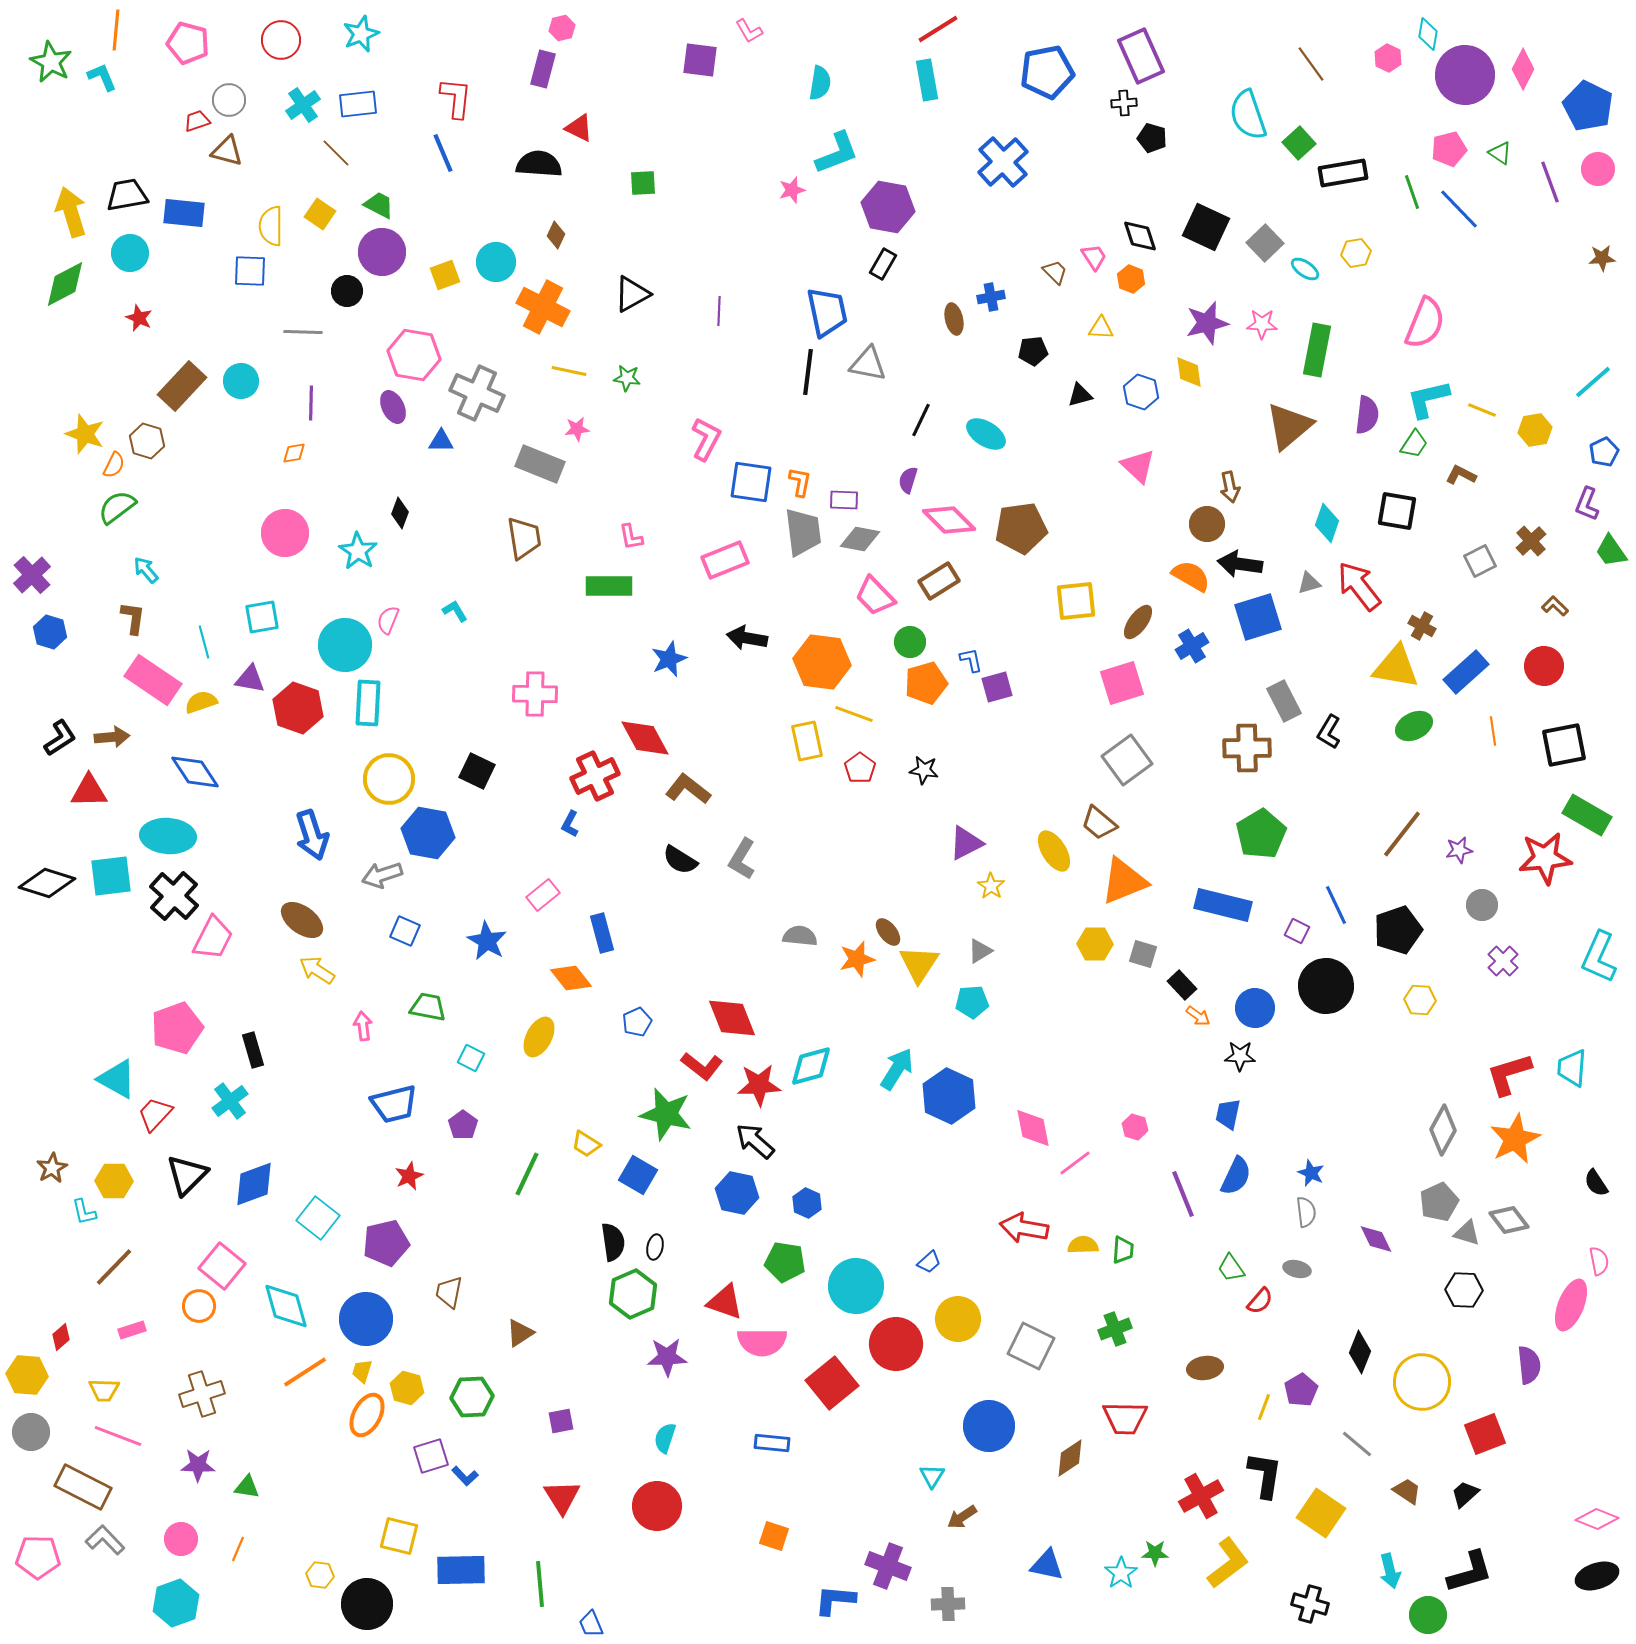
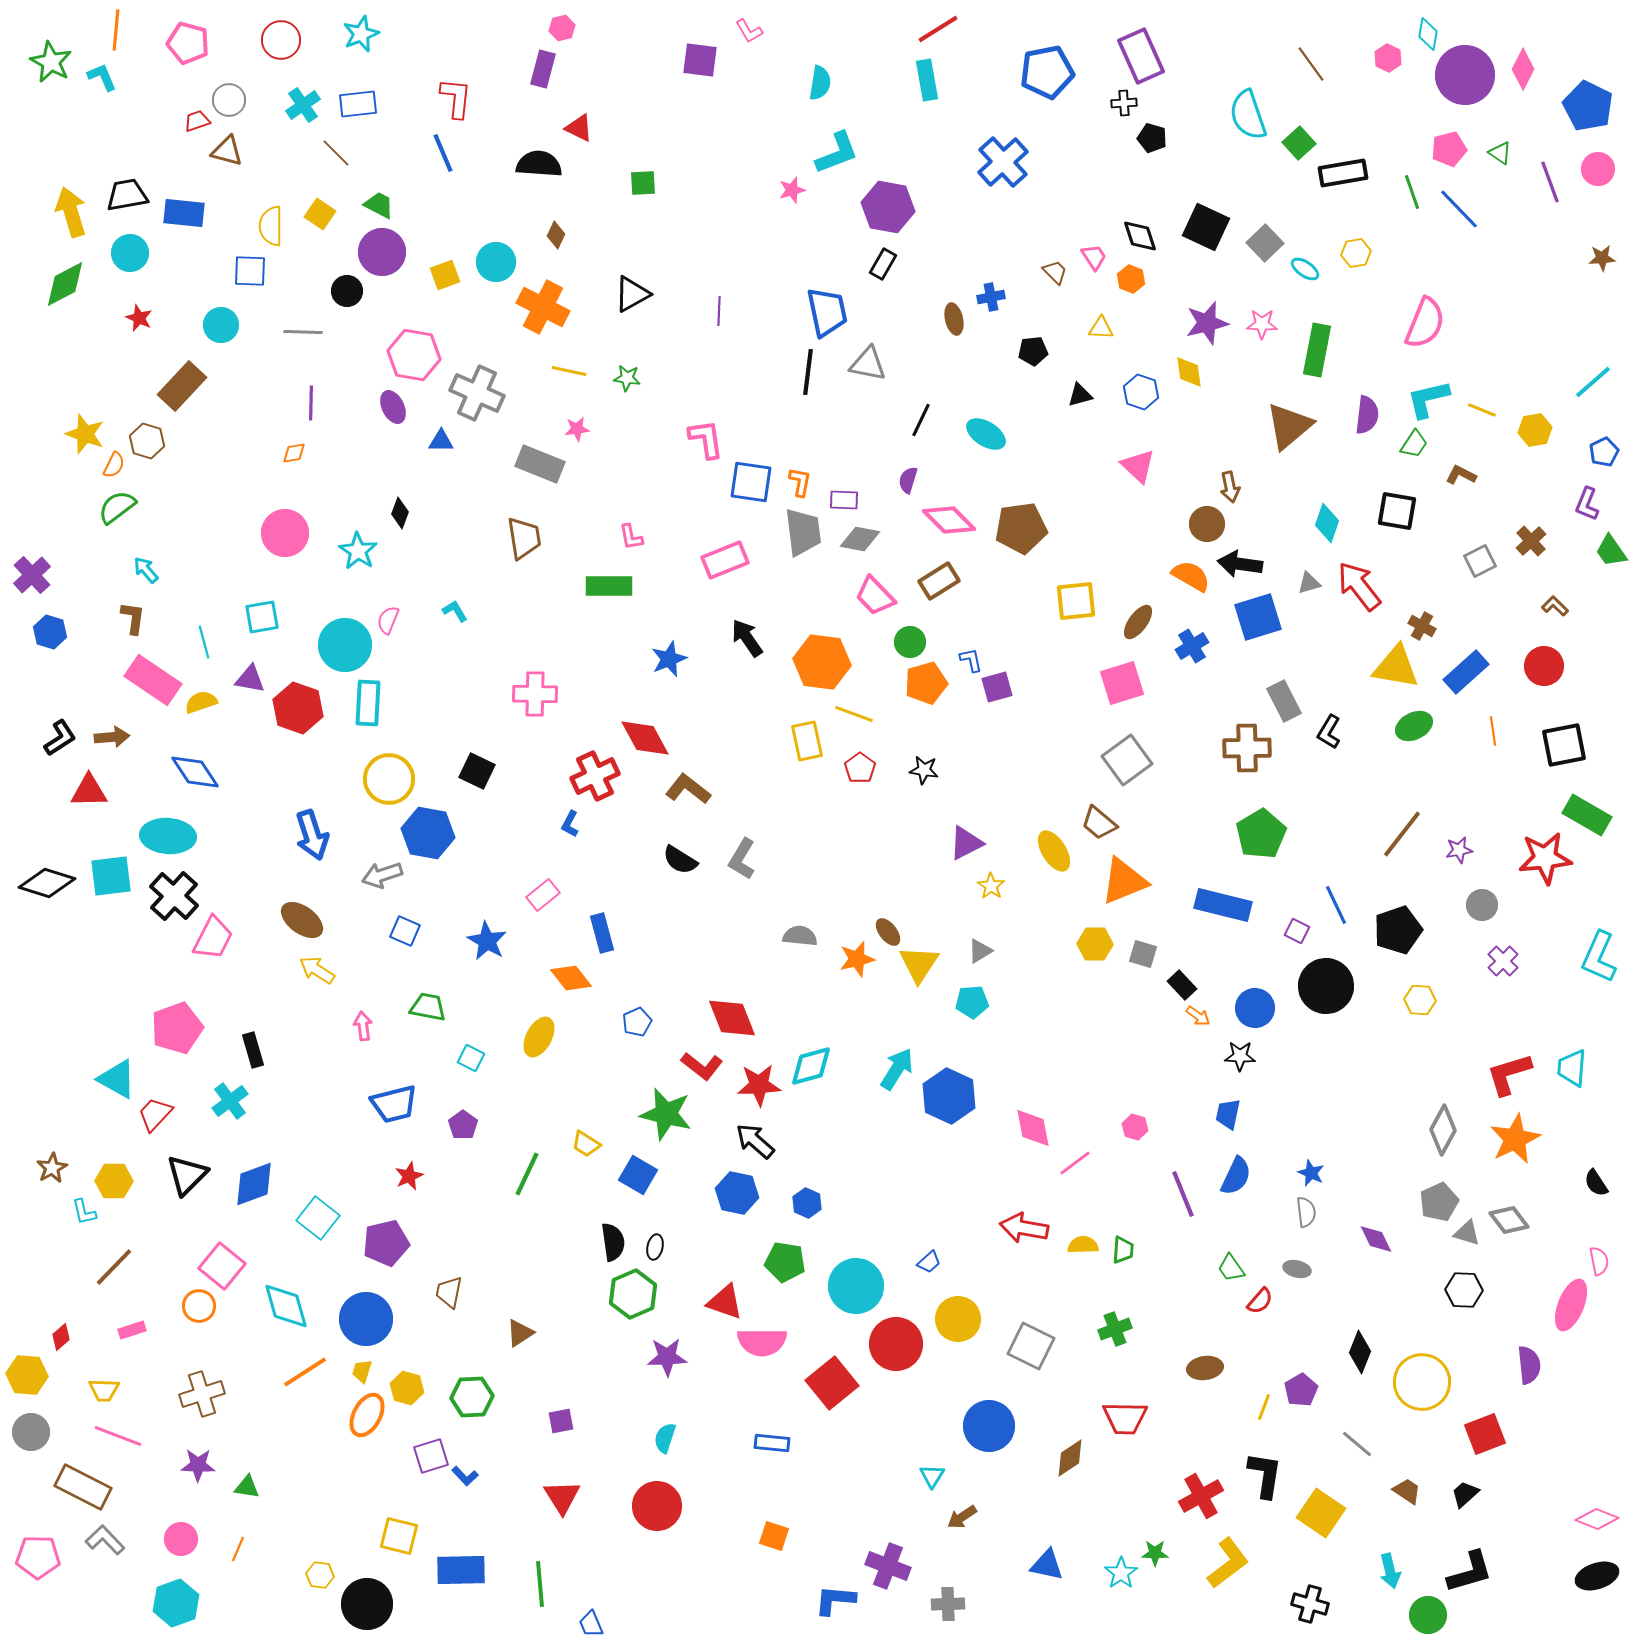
cyan circle at (241, 381): moved 20 px left, 56 px up
pink L-shape at (706, 439): rotated 36 degrees counterclockwise
black arrow at (747, 638): rotated 45 degrees clockwise
